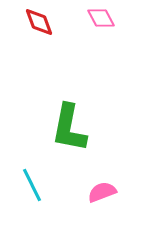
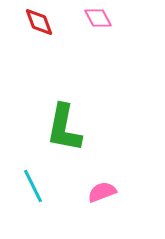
pink diamond: moved 3 px left
green L-shape: moved 5 px left
cyan line: moved 1 px right, 1 px down
